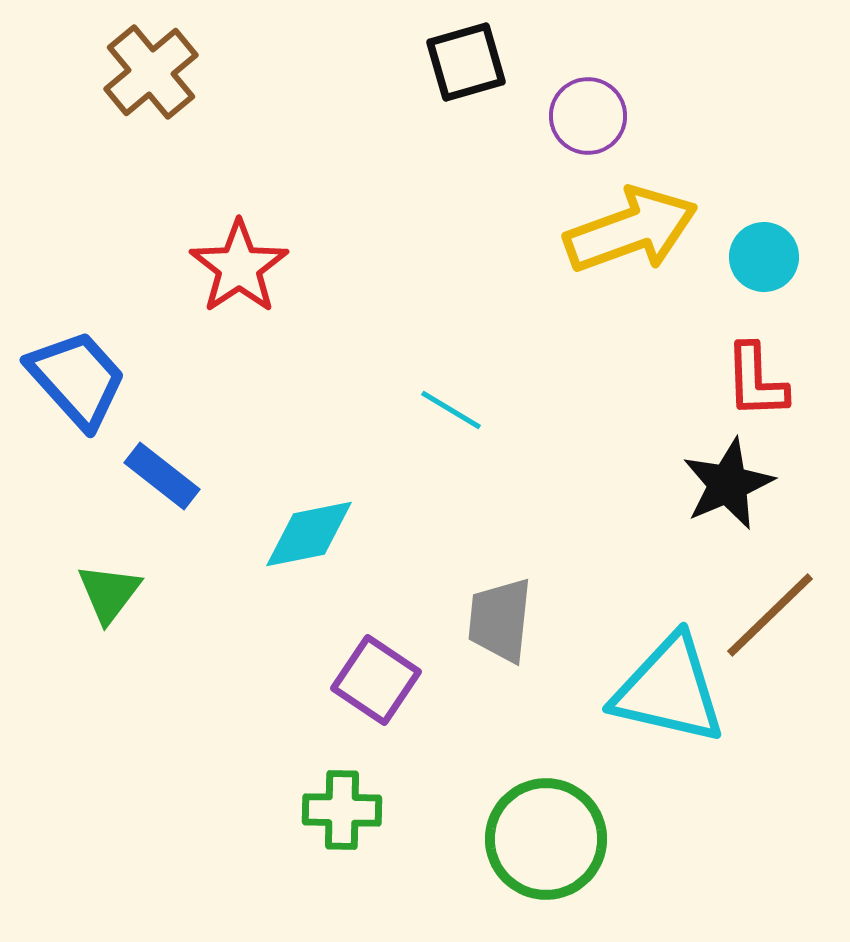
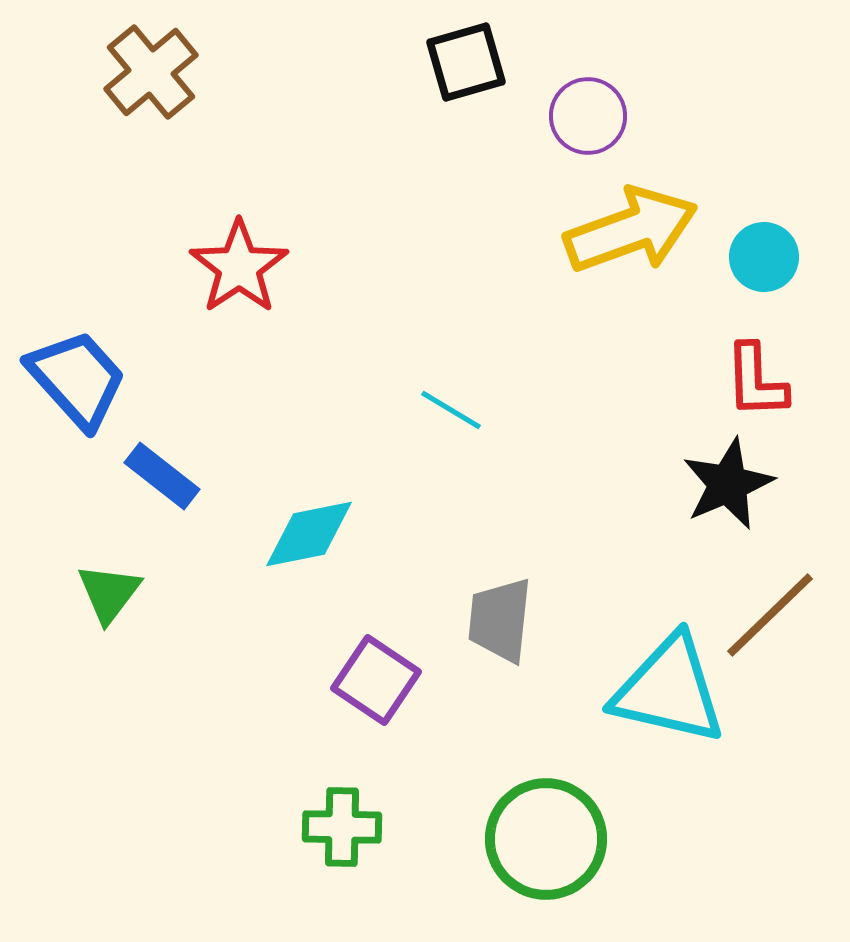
green cross: moved 17 px down
